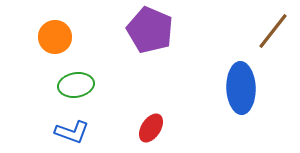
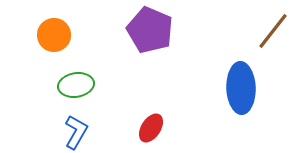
orange circle: moved 1 px left, 2 px up
blue L-shape: moved 4 px right; rotated 80 degrees counterclockwise
